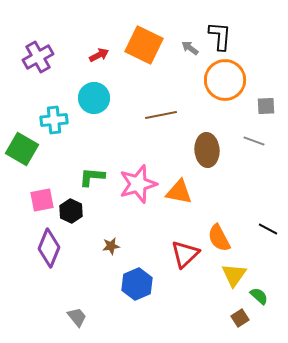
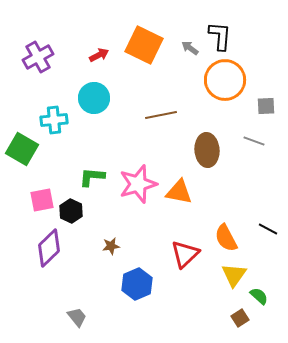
orange semicircle: moved 7 px right
purple diamond: rotated 24 degrees clockwise
